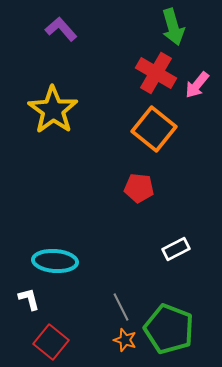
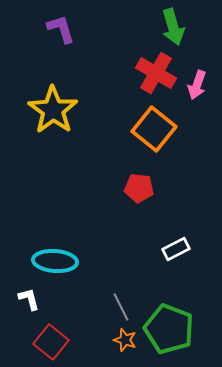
purple L-shape: rotated 24 degrees clockwise
pink arrow: rotated 20 degrees counterclockwise
